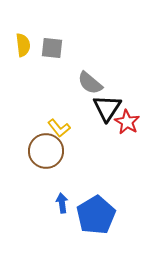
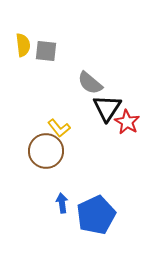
gray square: moved 6 px left, 3 px down
blue pentagon: rotated 6 degrees clockwise
